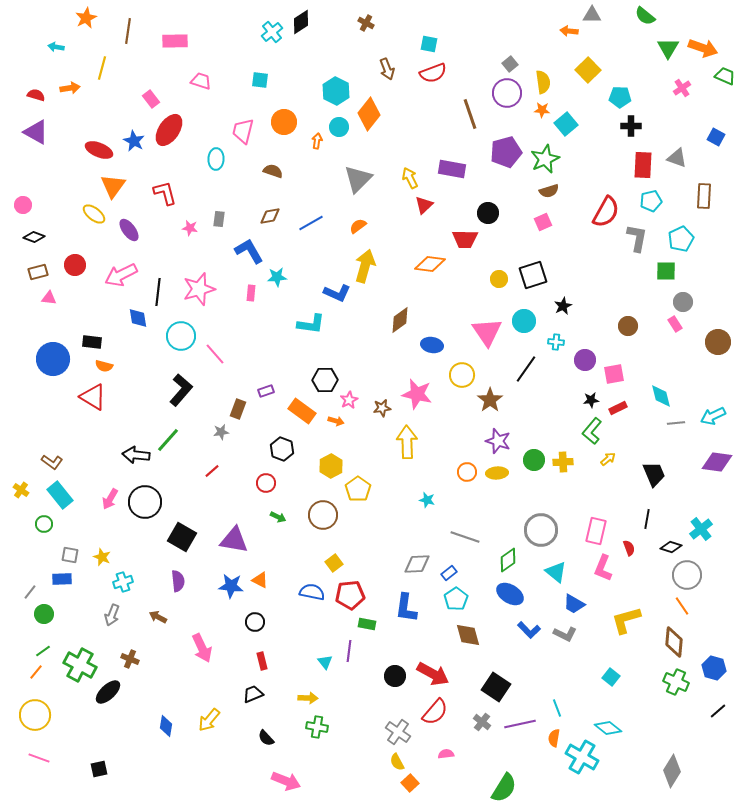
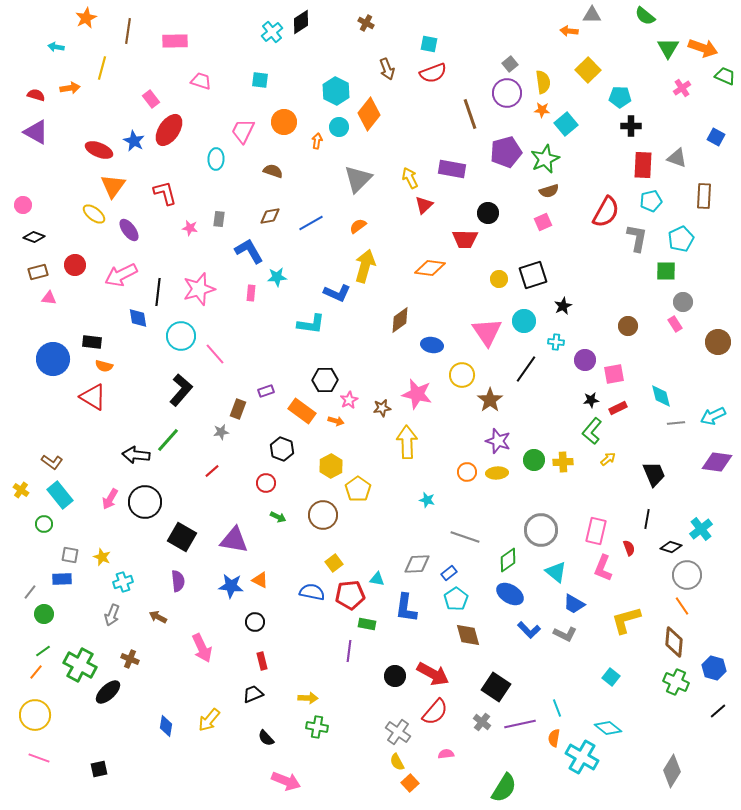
pink trapezoid at (243, 131): rotated 12 degrees clockwise
orange diamond at (430, 264): moved 4 px down
cyan triangle at (325, 662): moved 52 px right, 83 px up; rotated 42 degrees counterclockwise
